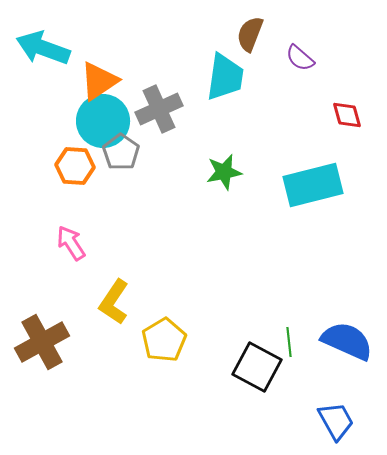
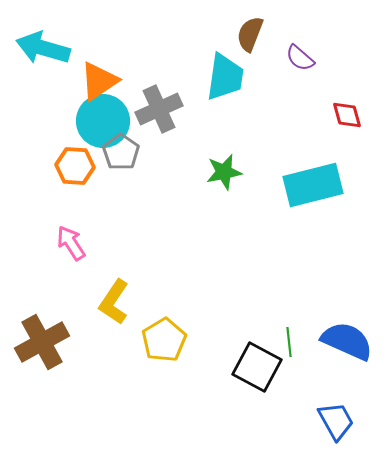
cyan arrow: rotated 4 degrees counterclockwise
